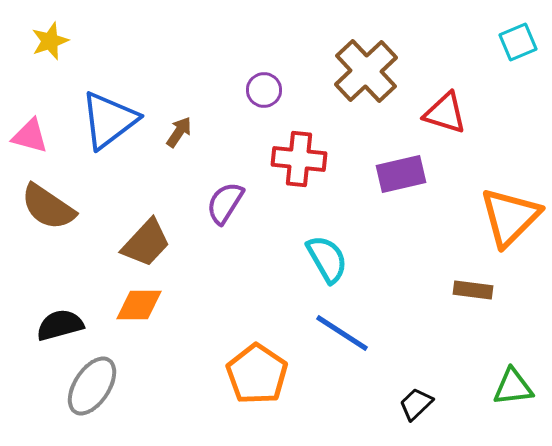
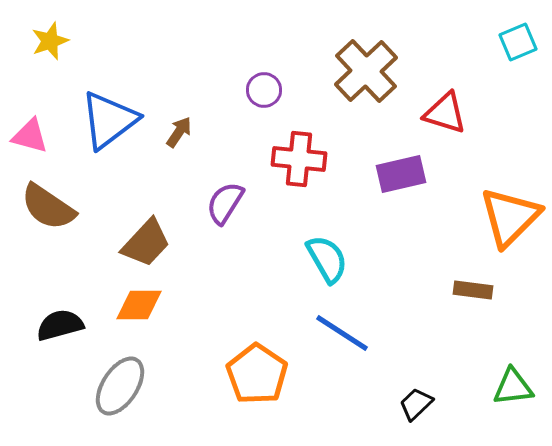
gray ellipse: moved 28 px right
